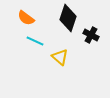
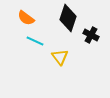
yellow triangle: rotated 12 degrees clockwise
